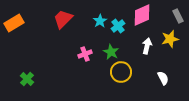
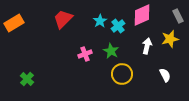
green star: moved 1 px up
yellow circle: moved 1 px right, 2 px down
white semicircle: moved 2 px right, 3 px up
